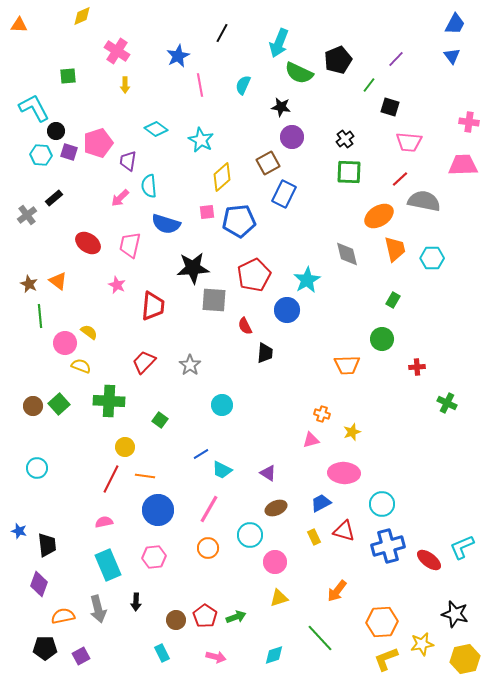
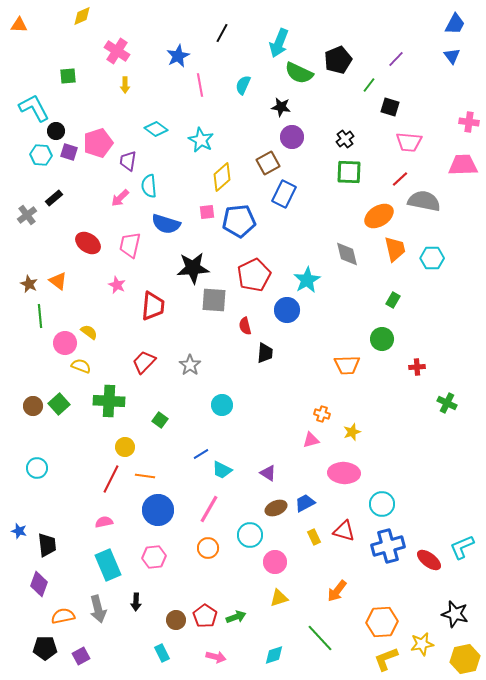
red semicircle at (245, 326): rotated 12 degrees clockwise
blue trapezoid at (321, 503): moved 16 px left
